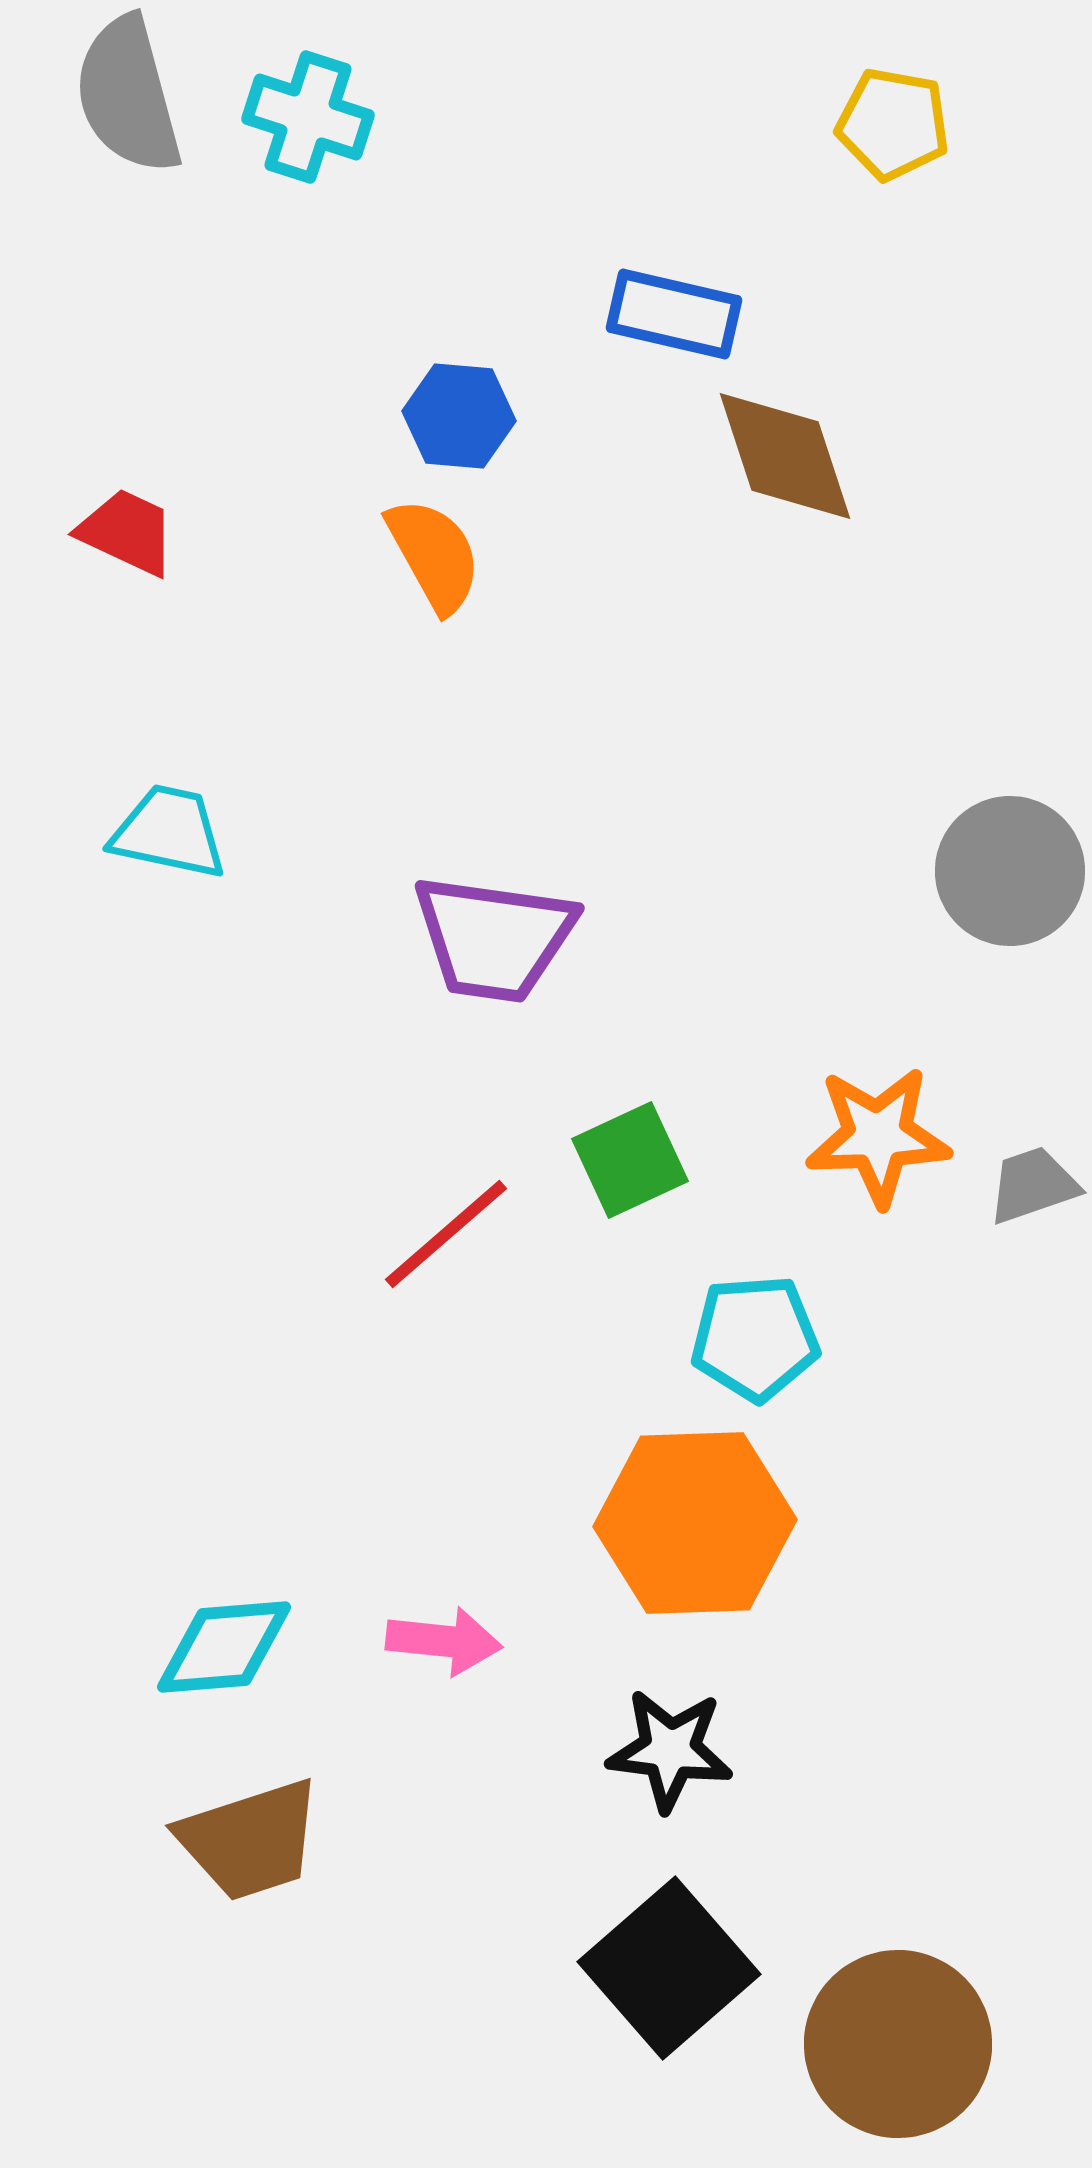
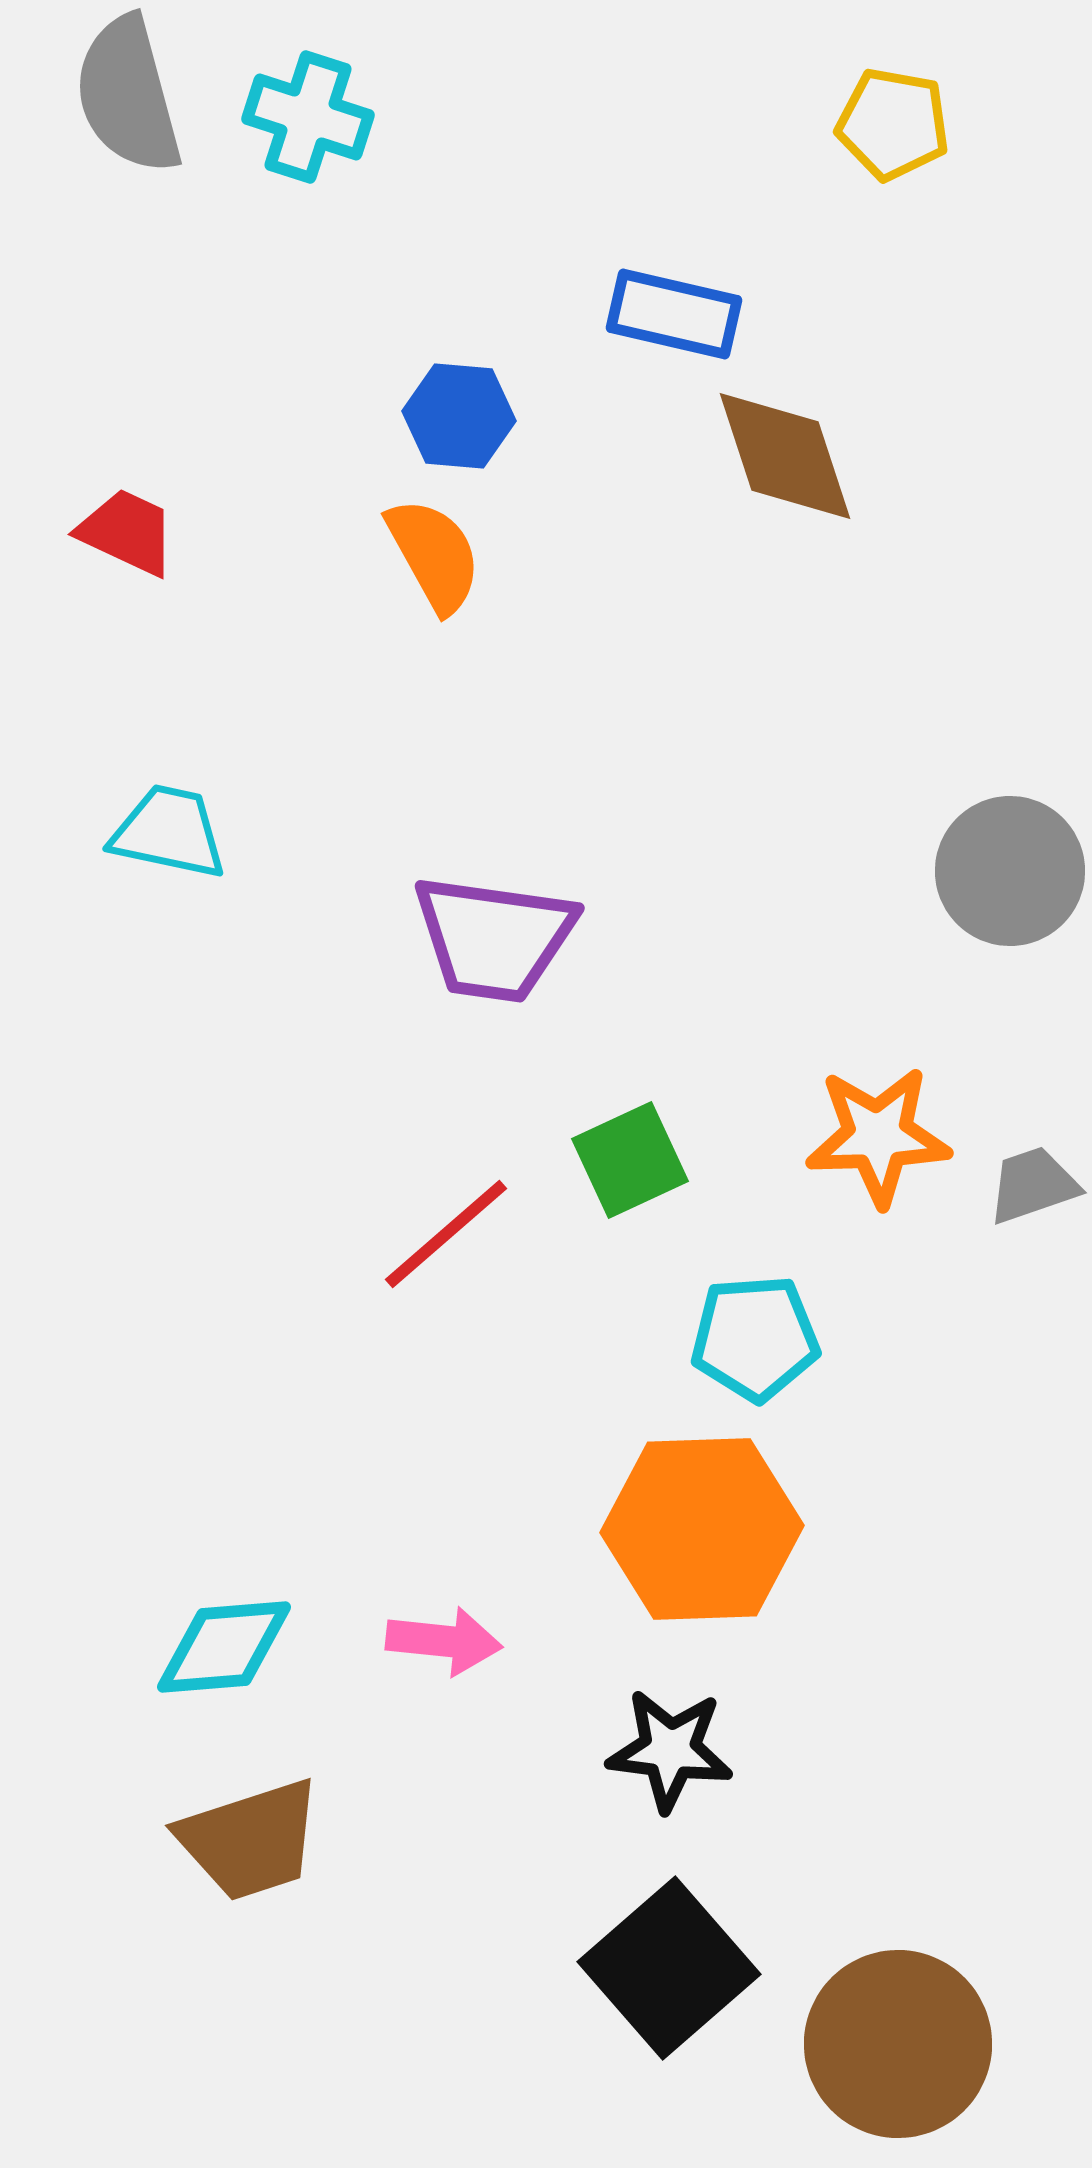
orange hexagon: moved 7 px right, 6 px down
